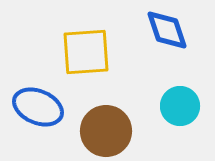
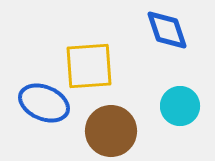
yellow square: moved 3 px right, 14 px down
blue ellipse: moved 6 px right, 4 px up
brown circle: moved 5 px right
